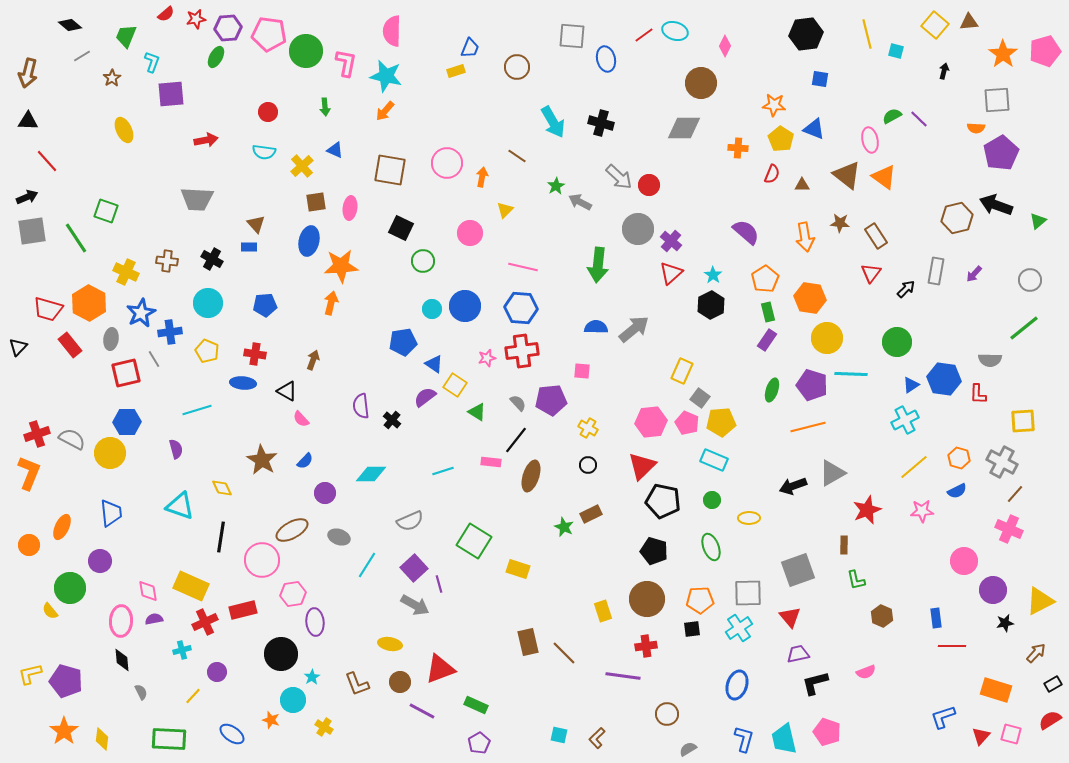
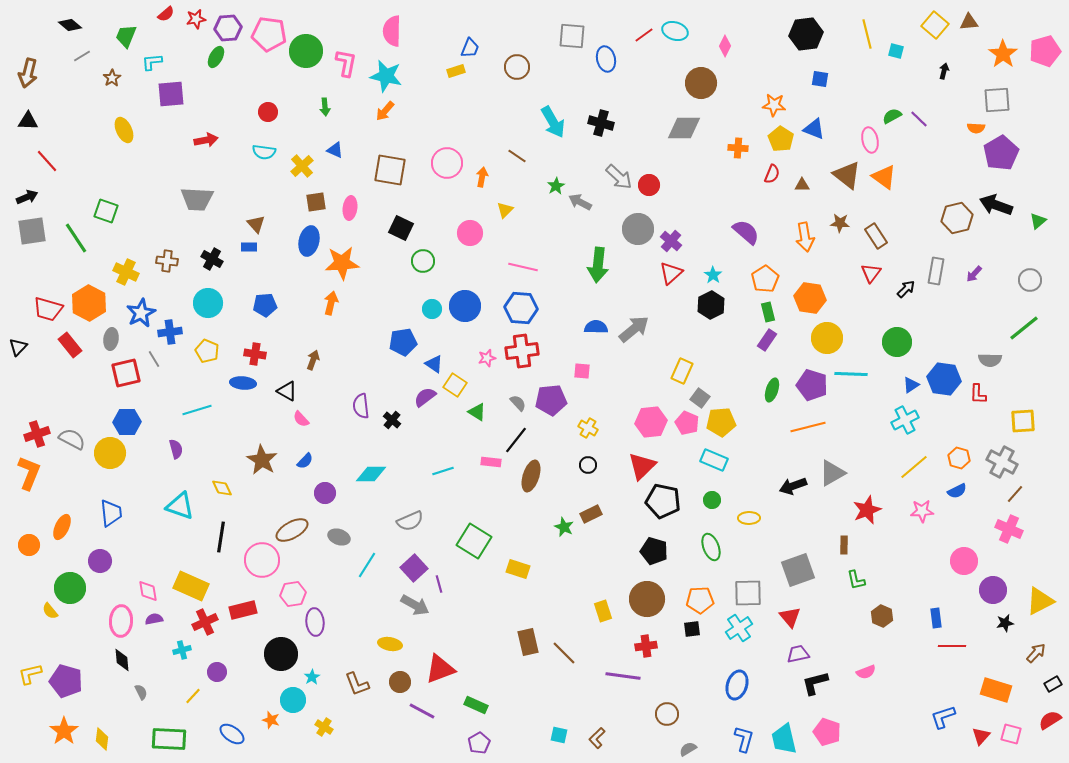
cyan L-shape at (152, 62): rotated 115 degrees counterclockwise
orange star at (341, 266): moved 1 px right, 3 px up
